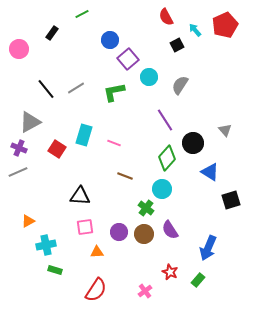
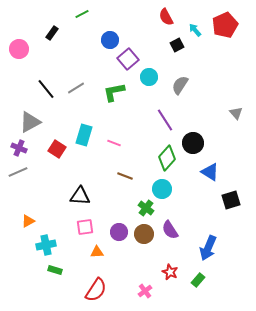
gray triangle at (225, 130): moved 11 px right, 17 px up
